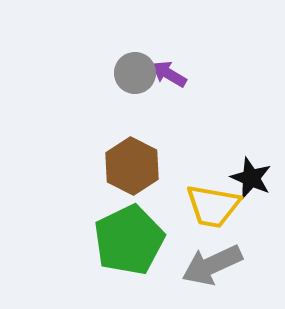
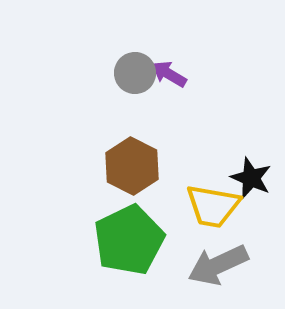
gray arrow: moved 6 px right
